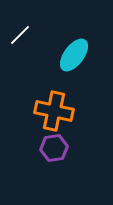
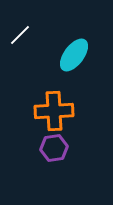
orange cross: rotated 15 degrees counterclockwise
